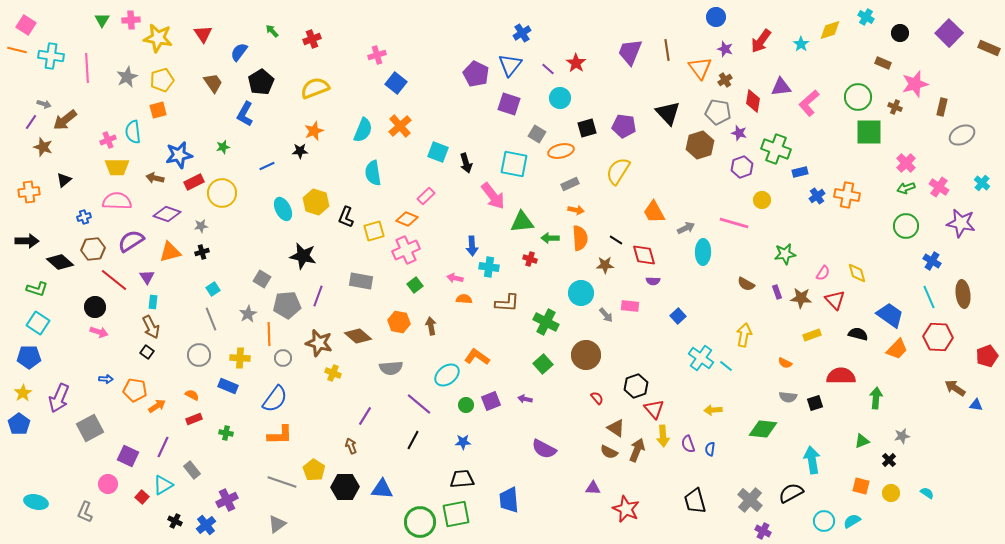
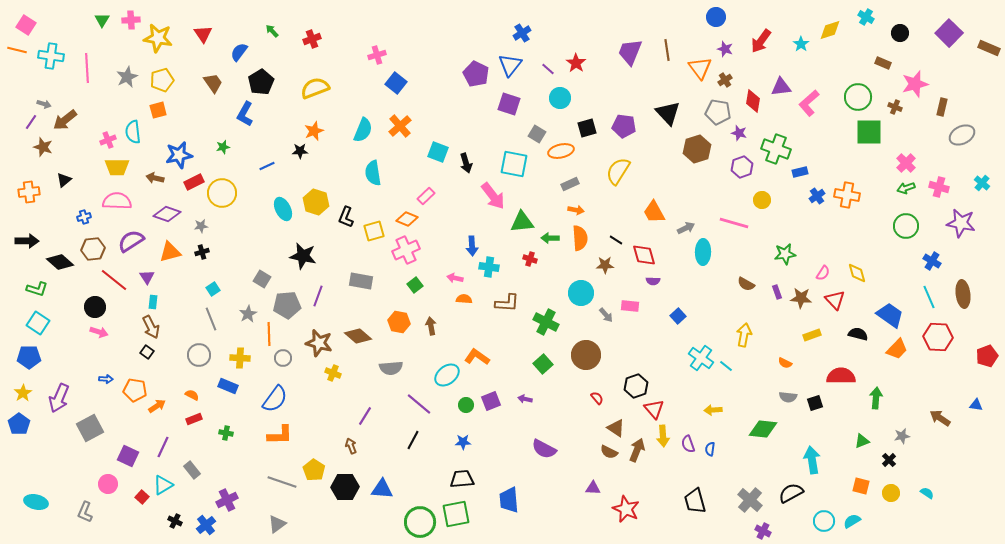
brown hexagon at (700, 145): moved 3 px left, 4 px down
pink cross at (939, 187): rotated 18 degrees counterclockwise
brown arrow at (955, 388): moved 15 px left, 30 px down
